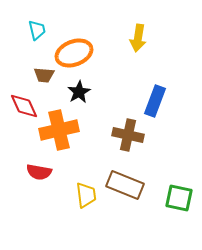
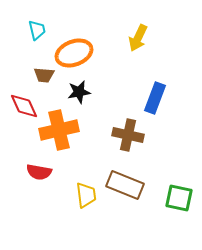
yellow arrow: rotated 16 degrees clockwise
black star: rotated 20 degrees clockwise
blue rectangle: moved 3 px up
